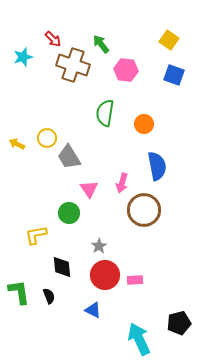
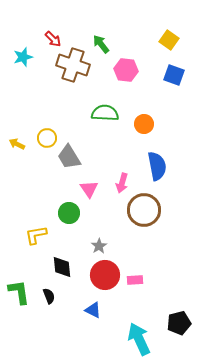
green semicircle: rotated 84 degrees clockwise
